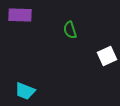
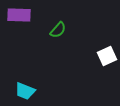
purple rectangle: moved 1 px left
green semicircle: moved 12 px left; rotated 120 degrees counterclockwise
